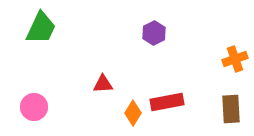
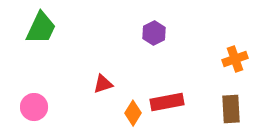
red triangle: rotated 15 degrees counterclockwise
